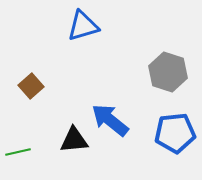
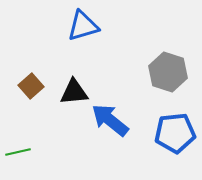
black triangle: moved 48 px up
